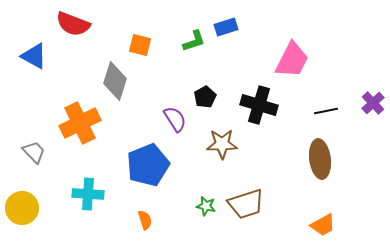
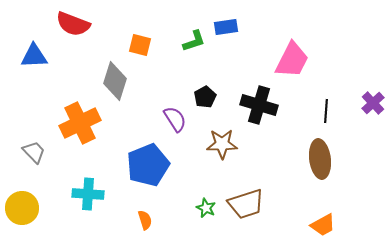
blue rectangle: rotated 10 degrees clockwise
blue triangle: rotated 32 degrees counterclockwise
black line: rotated 75 degrees counterclockwise
green star: moved 2 px down; rotated 12 degrees clockwise
